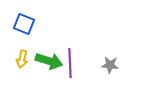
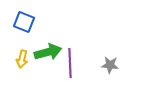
blue square: moved 2 px up
green arrow: moved 1 px left, 9 px up; rotated 32 degrees counterclockwise
